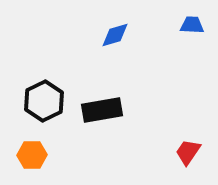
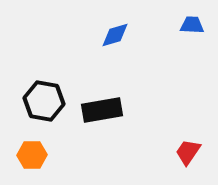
black hexagon: rotated 24 degrees counterclockwise
